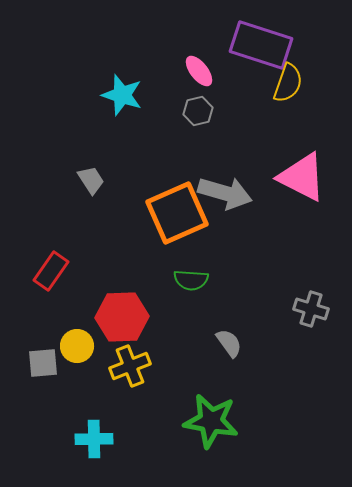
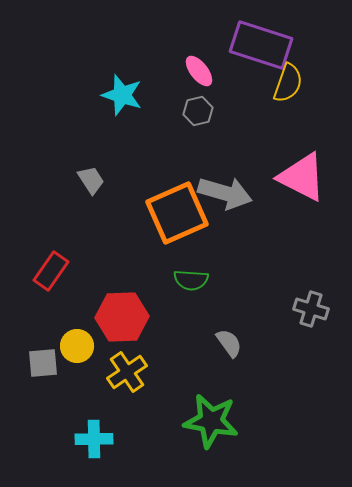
yellow cross: moved 3 px left, 6 px down; rotated 12 degrees counterclockwise
